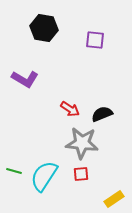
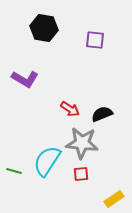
cyan semicircle: moved 3 px right, 15 px up
